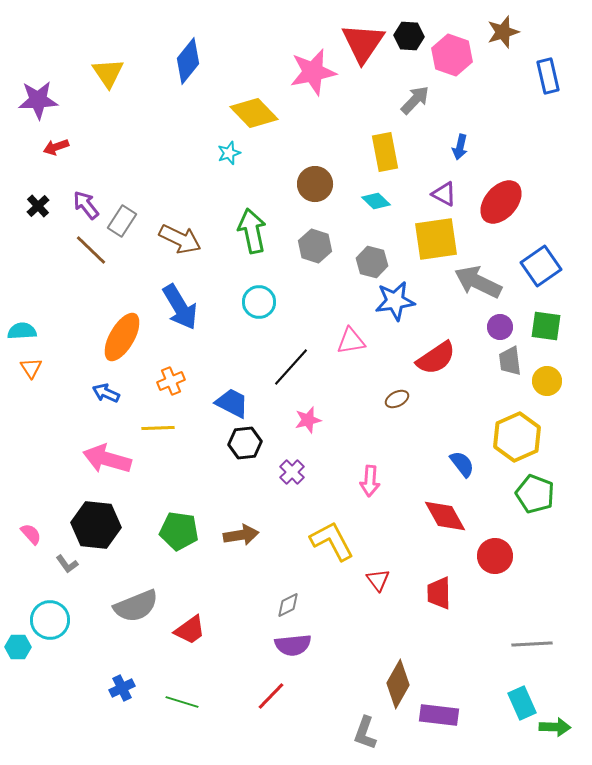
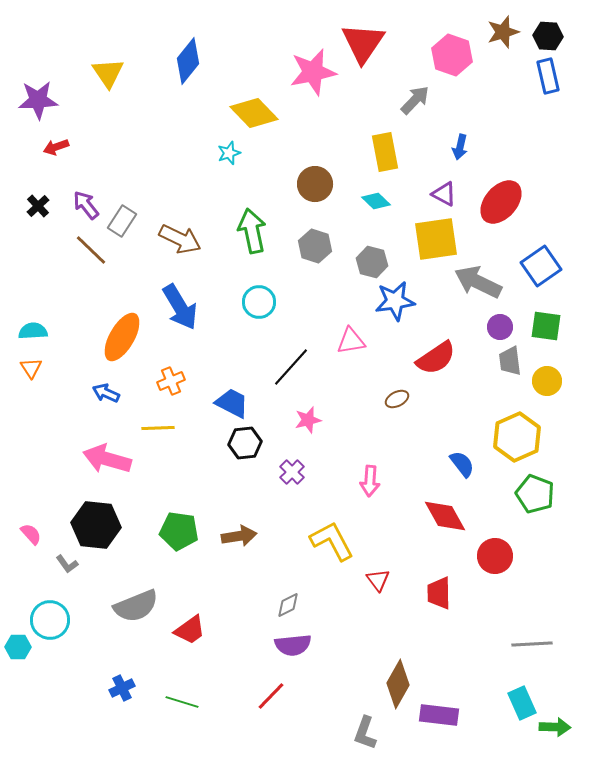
black hexagon at (409, 36): moved 139 px right
cyan semicircle at (22, 331): moved 11 px right
brown arrow at (241, 535): moved 2 px left, 1 px down
